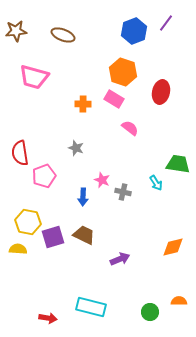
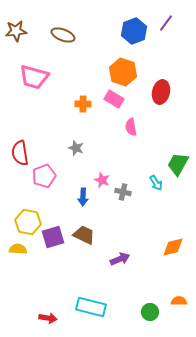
pink semicircle: moved 1 px right, 1 px up; rotated 138 degrees counterclockwise
green trapezoid: rotated 70 degrees counterclockwise
